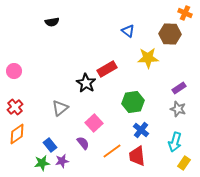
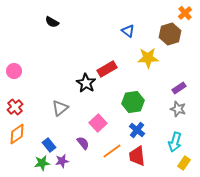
orange cross: rotated 24 degrees clockwise
black semicircle: rotated 40 degrees clockwise
brown hexagon: rotated 20 degrees counterclockwise
pink square: moved 4 px right
blue cross: moved 4 px left
blue rectangle: moved 1 px left
